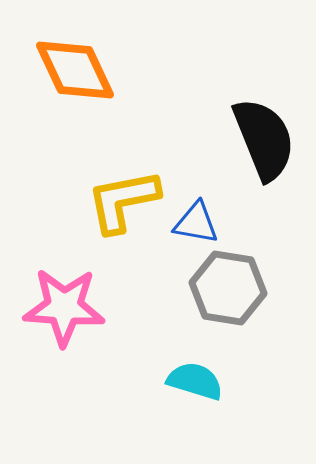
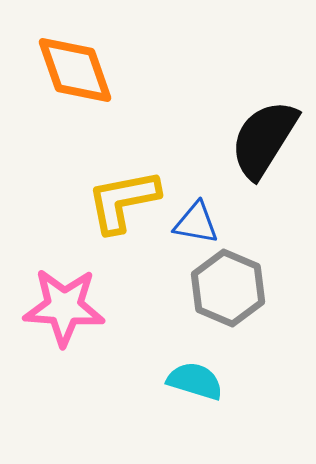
orange diamond: rotated 6 degrees clockwise
black semicircle: rotated 126 degrees counterclockwise
gray hexagon: rotated 14 degrees clockwise
